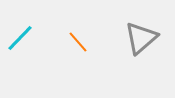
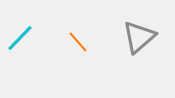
gray triangle: moved 2 px left, 1 px up
